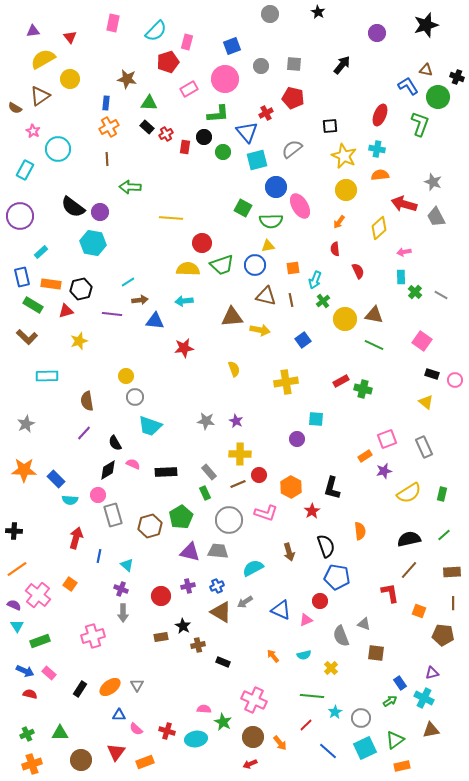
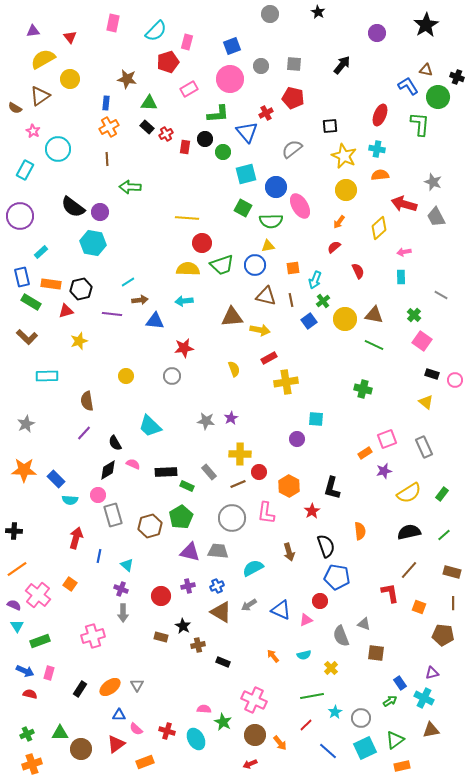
black star at (426, 25): rotated 15 degrees counterclockwise
pink circle at (225, 79): moved 5 px right
green L-shape at (420, 124): rotated 15 degrees counterclockwise
black circle at (204, 137): moved 1 px right, 2 px down
cyan square at (257, 160): moved 11 px left, 14 px down
yellow line at (171, 218): moved 16 px right
red semicircle at (335, 249): moved 1 px left, 2 px up; rotated 56 degrees clockwise
green cross at (415, 292): moved 1 px left, 23 px down
green rectangle at (33, 305): moved 2 px left, 3 px up
blue square at (303, 340): moved 6 px right, 19 px up
red rectangle at (341, 381): moved 72 px left, 23 px up
gray circle at (135, 397): moved 37 px right, 21 px up
purple star at (236, 421): moved 5 px left, 3 px up; rotated 16 degrees clockwise
cyan trapezoid at (150, 426): rotated 25 degrees clockwise
orange rectangle at (365, 456): moved 3 px up
red circle at (259, 475): moved 3 px up
orange hexagon at (291, 487): moved 2 px left, 1 px up
green rectangle at (205, 493): moved 18 px left, 7 px up; rotated 40 degrees counterclockwise
green rectangle at (442, 494): rotated 24 degrees clockwise
pink L-shape at (266, 513): rotated 80 degrees clockwise
gray circle at (229, 520): moved 3 px right, 2 px up
black semicircle at (409, 539): moved 7 px up
brown rectangle at (452, 572): rotated 18 degrees clockwise
gray arrow at (245, 602): moved 4 px right, 3 px down
orange square at (419, 611): moved 4 px up
brown rectangle at (161, 637): rotated 24 degrees clockwise
pink rectangle at (49, 673): rotated 64 degrees clockwise
green line at (312, 696): rotated 15 degrees counterclockwise
brown circle at (253, 737): moved 2 px right, 2 px up
cyan ellipse at (196, 739): rotated 70 degrees clockwise
red triangle at (116, 752): moved 8 px up; rotated 18 degrees clockwise
brown circle at (81, 760): moved 11 px up
